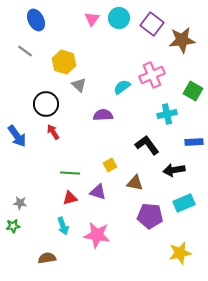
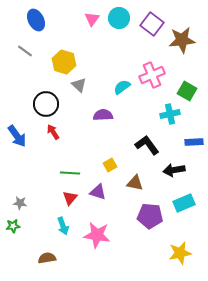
green square: moved 6 px left
cyan cross: moved 3 px right
red triangle: rotated 35 degrees counterclockwise
